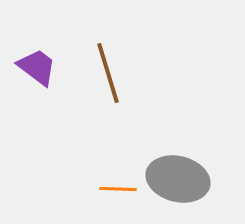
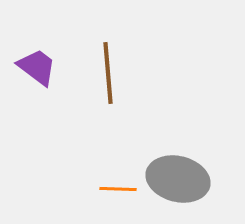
brown line: rotated 12 degrees clockwise
